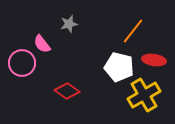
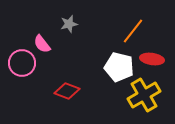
red ellipse: moved 2 px left, 1 px up
red diamond: rotated 15 degrees counterclockwise
